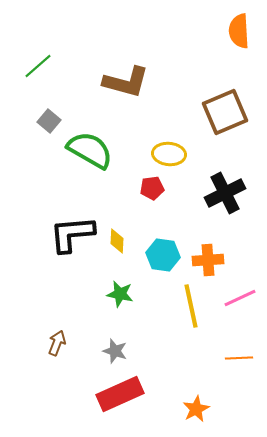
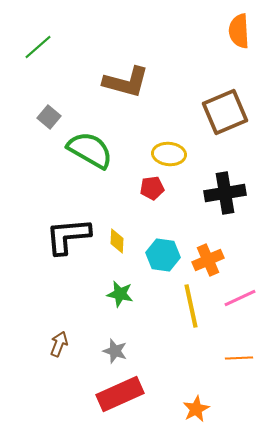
green line: moved 19 px up
gray square: moved 4 px up
black cross: rotated 18 degrees clockwise
black L-shape: moved 4 px left, 2 px down
orange cross: rotated 20 degrees counterclockwise
brown arrow: moved 2 px right, 1 px down
